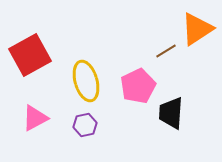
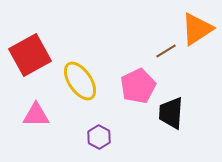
yellow ellipse: moved 6 px left; rotated 18 degrees counterclockwise
pink triangle: moved 1 px right, 3 px up; rotated 28 degrees clockwise
purple hexagon: moved 14 px right, 12 px down; rotated 20 degrees counterclockwise
